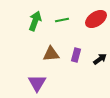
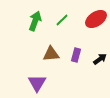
green line: rotated 32 degrees counterclockwise
